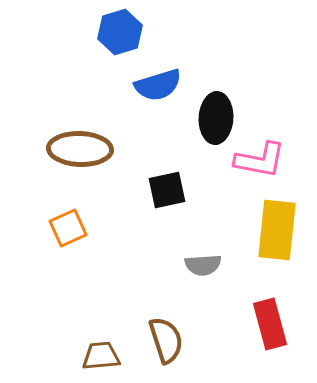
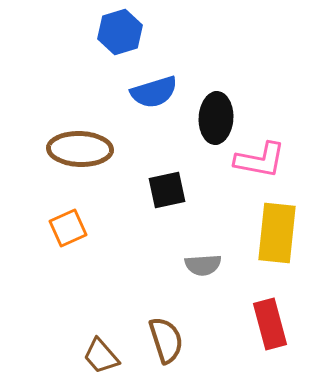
blue semicircle: moved 4 px left, 7 px down
yellow rectangle: moved 3 px down
brown trapezoid: rotated 126 degrees counterclockwise
